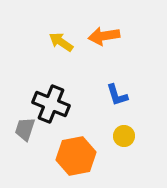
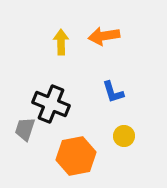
yellow arrow: rotated 55 degrees clockwise
blue L-shape: moved 4 px left, 3 px up
